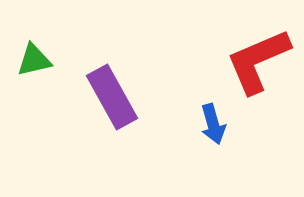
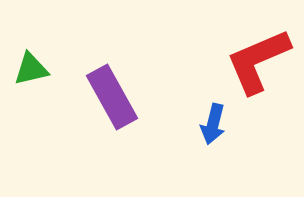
green triangle: moved 3 px left, 9 px down
blue arrow: rotated 30 degrees clockwise
